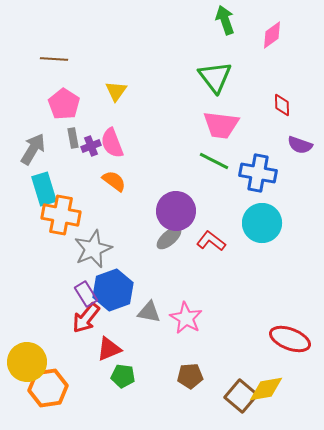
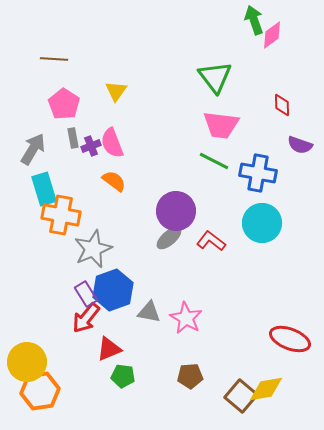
green arrow: moved 29 px right
orange hexagon: moved 8 px left, 3 px down
